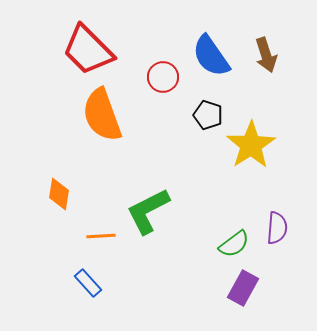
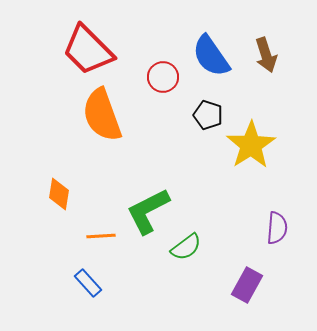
green semicircle: moved 48 px left, 3 px down
purple rectangle: moved 4 px right, 3 px up
